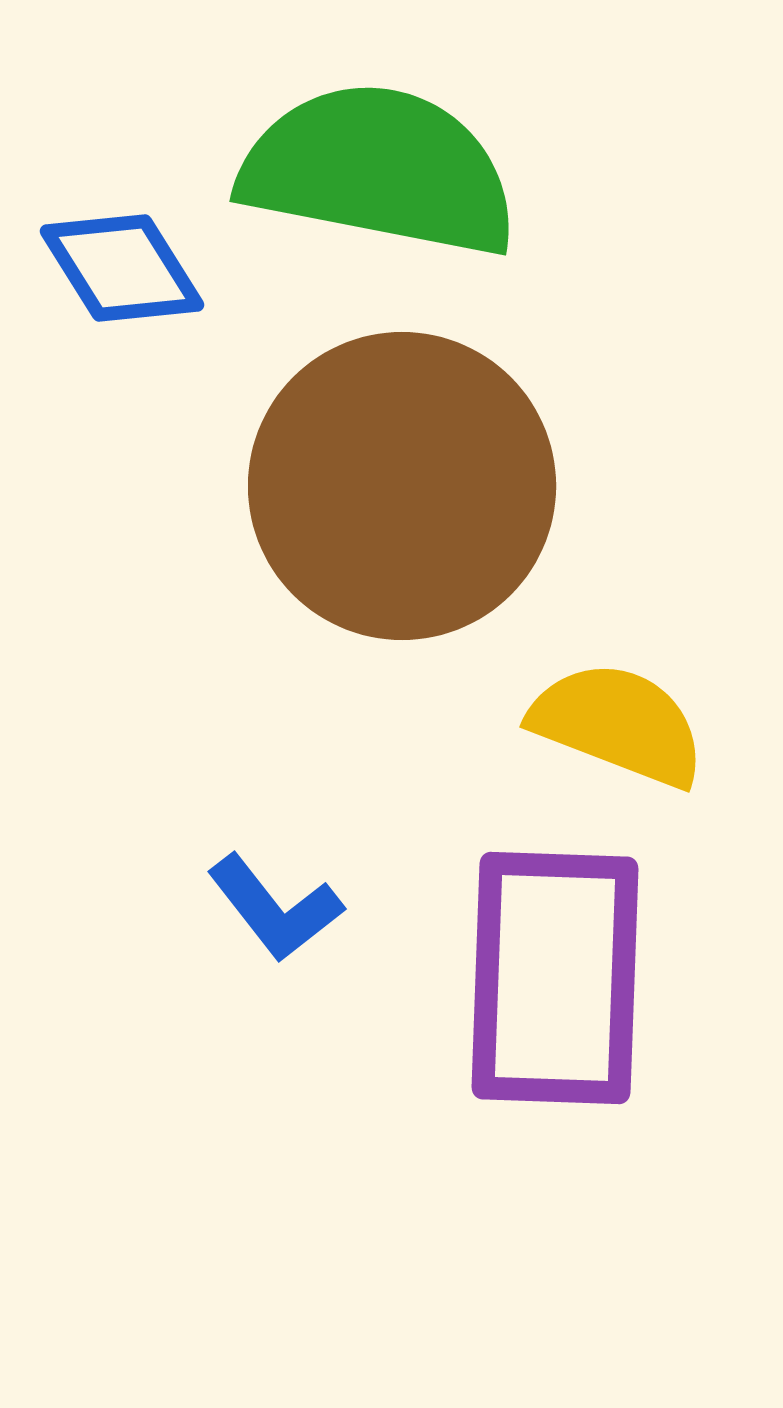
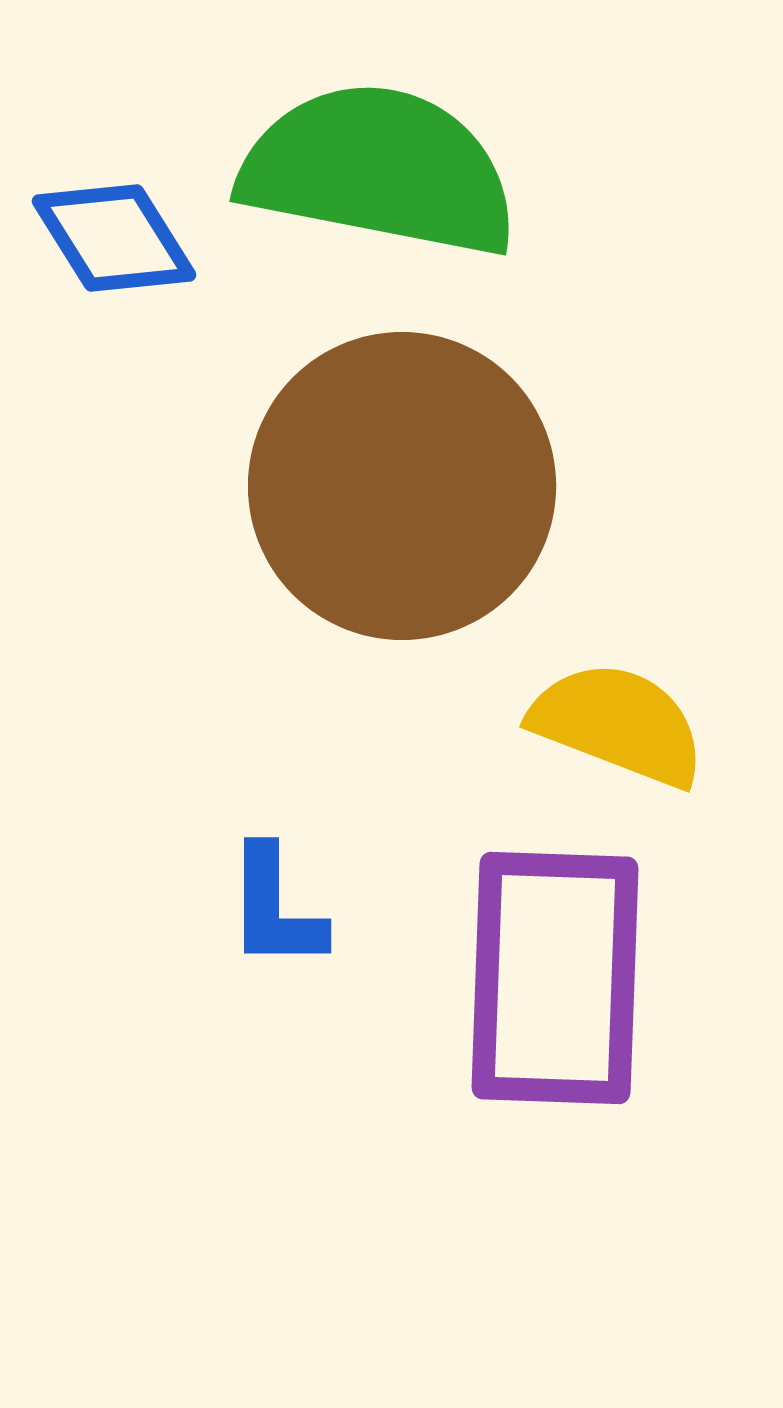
blue diamond: moved 8 px left, 30 px up
blue L-shape: rotated 38 degrees clockwise
